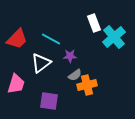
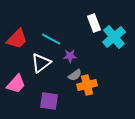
pink trapezoid: rotated 25 degrees clockwise
